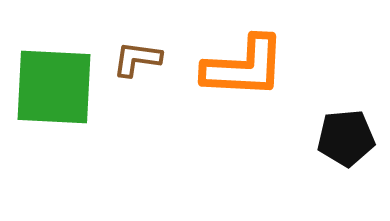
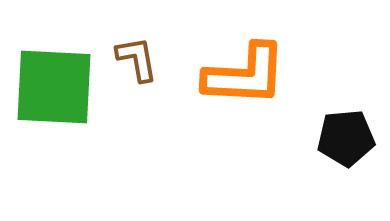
brown L-shape: rotated 72 degrees clockwise
orange L-shape: moved 1 px right, 8 px down
